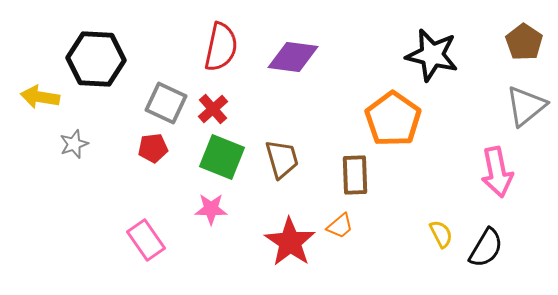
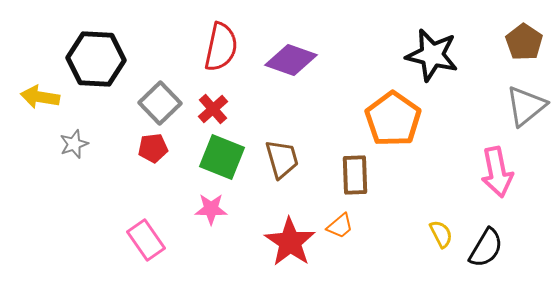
purple diamond: moved 2 px left, 3 px down; rotated 12 degrees clockwise
gray square: moved 6 px left; rotated 21 degrees clockwise
